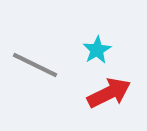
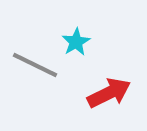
cyan star: moved 21 px left, 8 px up
